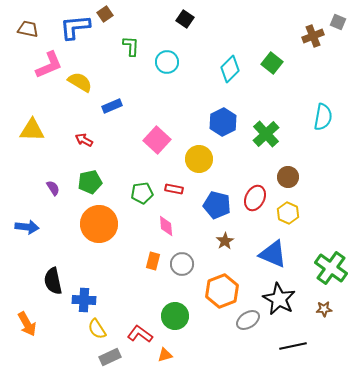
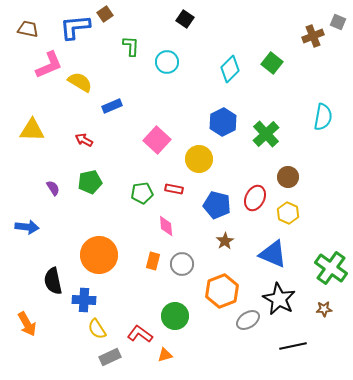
orange circle at (99, 224): moved 31 px down
